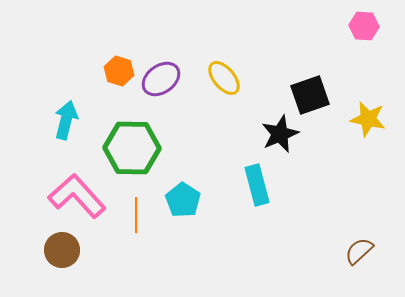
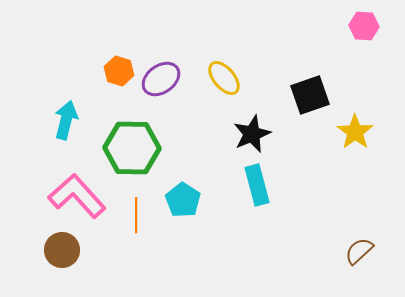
yellow star: moved 13 px left, 13 px down; rotated 24 degrees clockwise
black star: moved 28 px left
